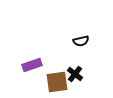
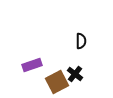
black semicircle: rotated 77 degrees counterclockwise
brown square: rotated 20 degrees counterclockwise
